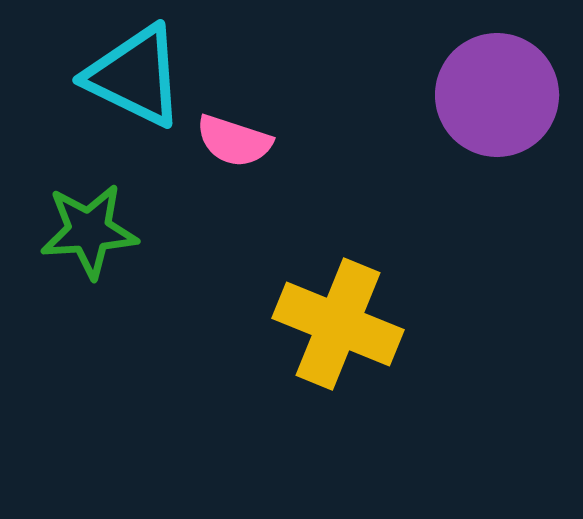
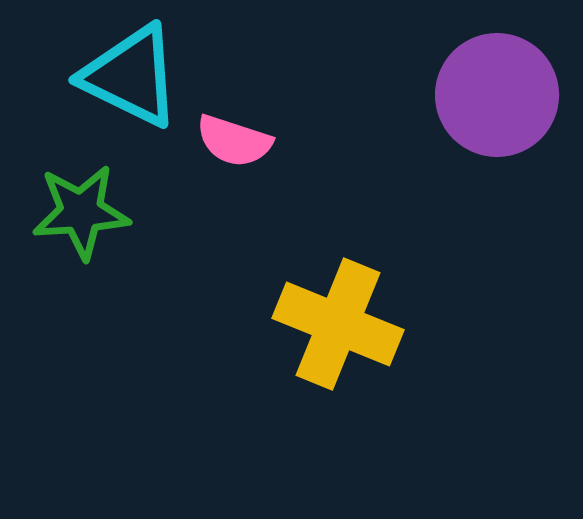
cyan triangle: moved 4 px left
green star: moved 8 px left, 19 px up
